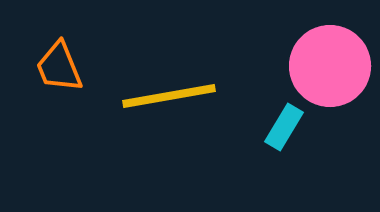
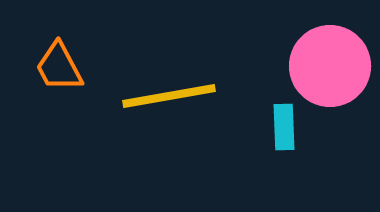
orange trapezoid: rotated 6 degrees counterclockwise
cyan rectangle: rotated 33 degrees counterclockwise
